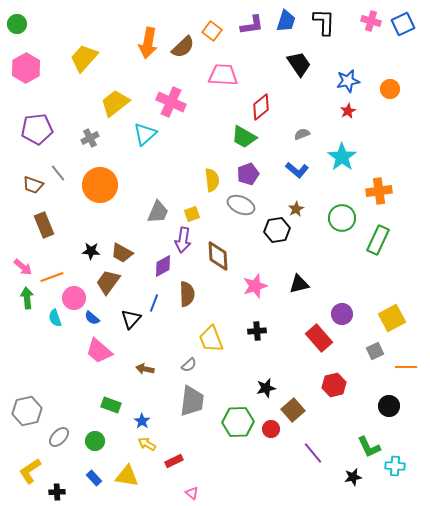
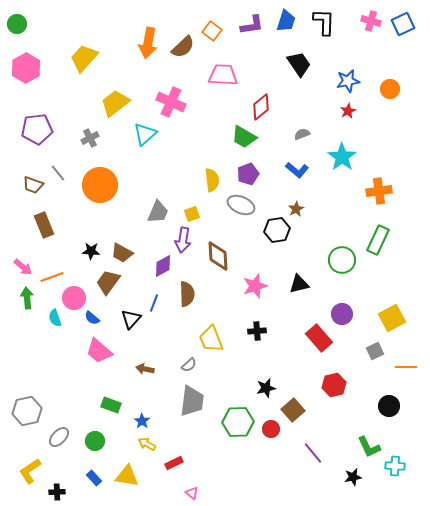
green circle at (342, 218): moved 42 px down
red rectangle at (174, 461): moved 2 px down
